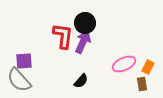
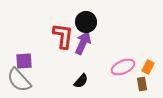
black circle: moved 1 px right, 1 px up
purple arrow: moved 1 px down
pink ellipse: moved 1 px left, 3 px down
